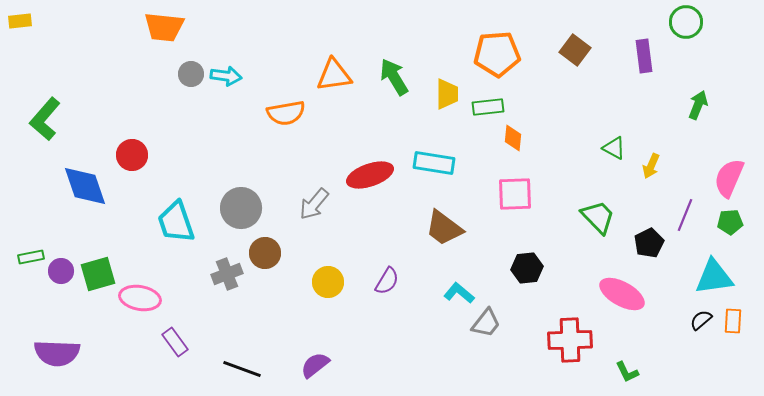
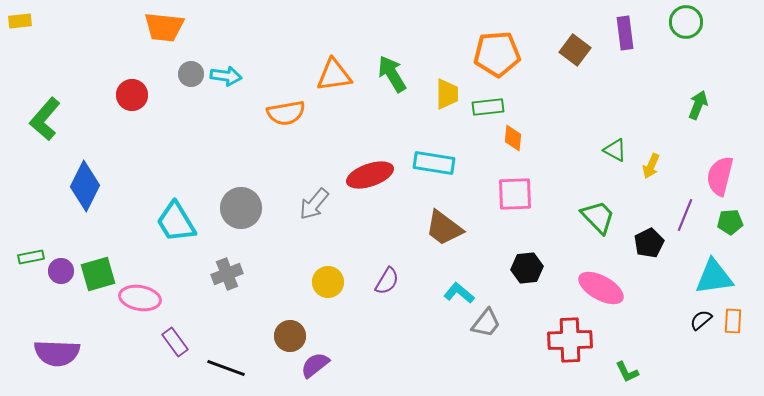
purple rectangle at (644, 56): moved 19 px left, 23 px up
green arrow at (394, 77): moved 2 px left, 3 px up
green triangle at (614, 148): moved 1 px right, 2 px down
red circle at (132, 155): moved 60 px up
pink semicircle at (729, 178): moved 9 px left, 2 px up; rotated 9 degrees counterclockwise
blue diamond at (85, 186): rotated 45 degrees clockwise
cyan trapezoid at (176, 222): rotated 12 degrees counterclockwise
brown circle at (265, 253): moved 25 px right, 83 px down
pink ellipse at (622, 294): moved 21 px left, 6 px up
black line at (242, 369): moved 16 px left, 1 px up
